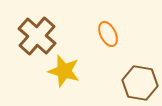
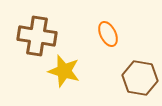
brown cross: rotated 33 degrees counterclockwise
brown hexagon: moved 5 px up
